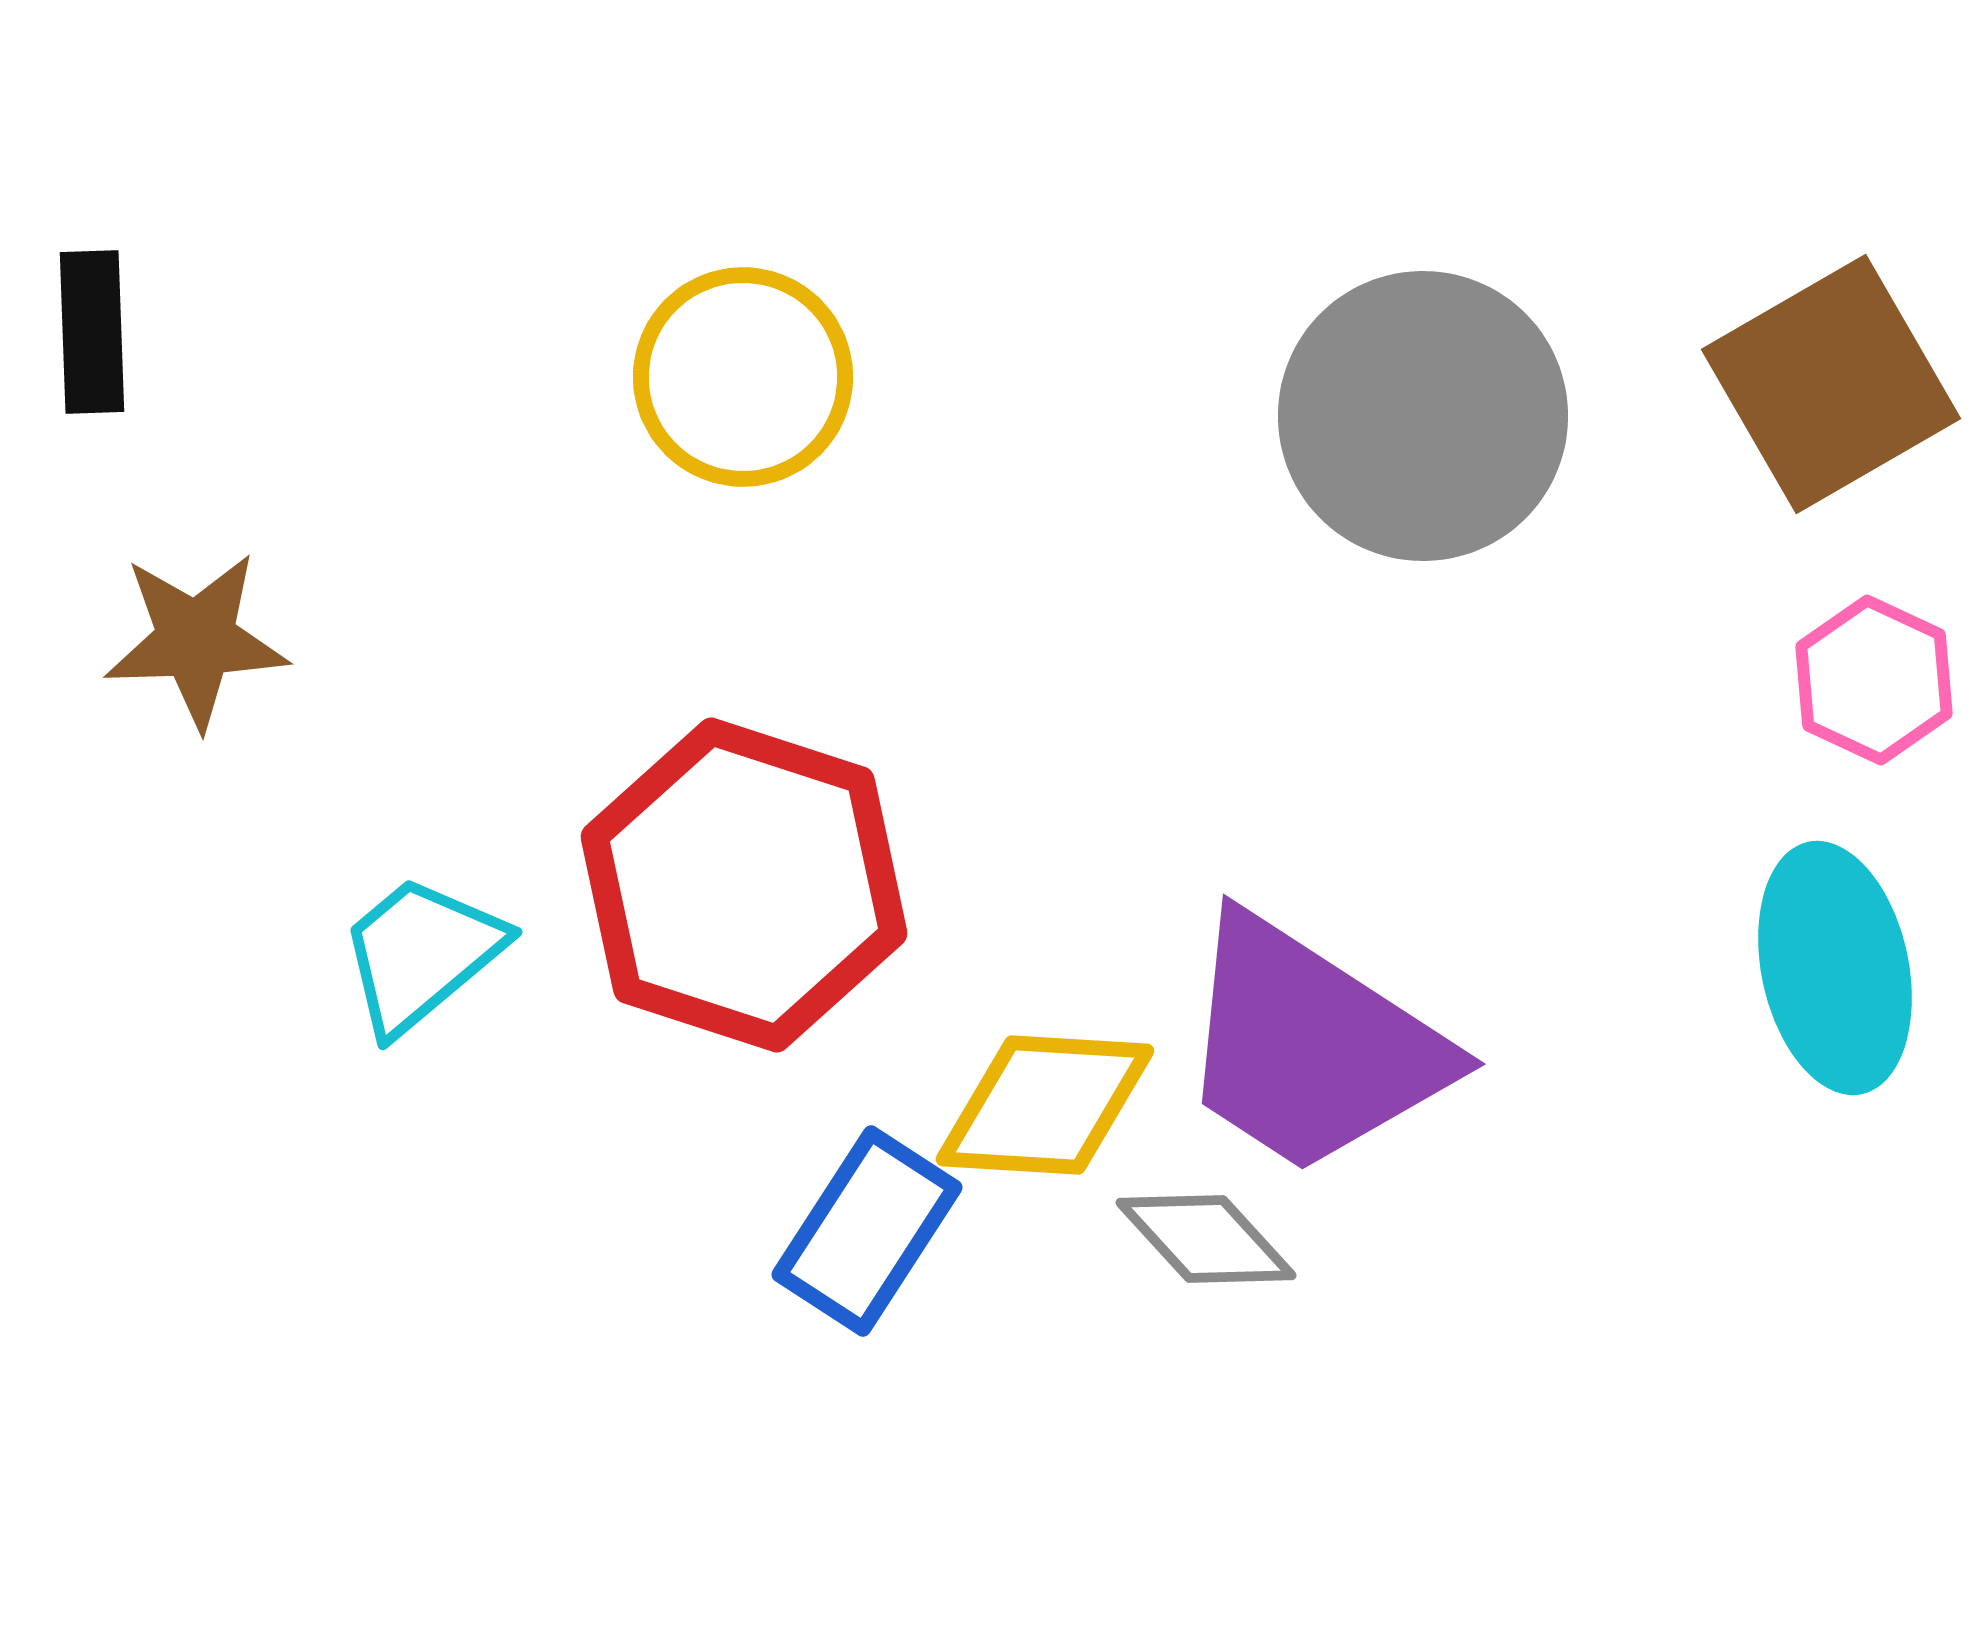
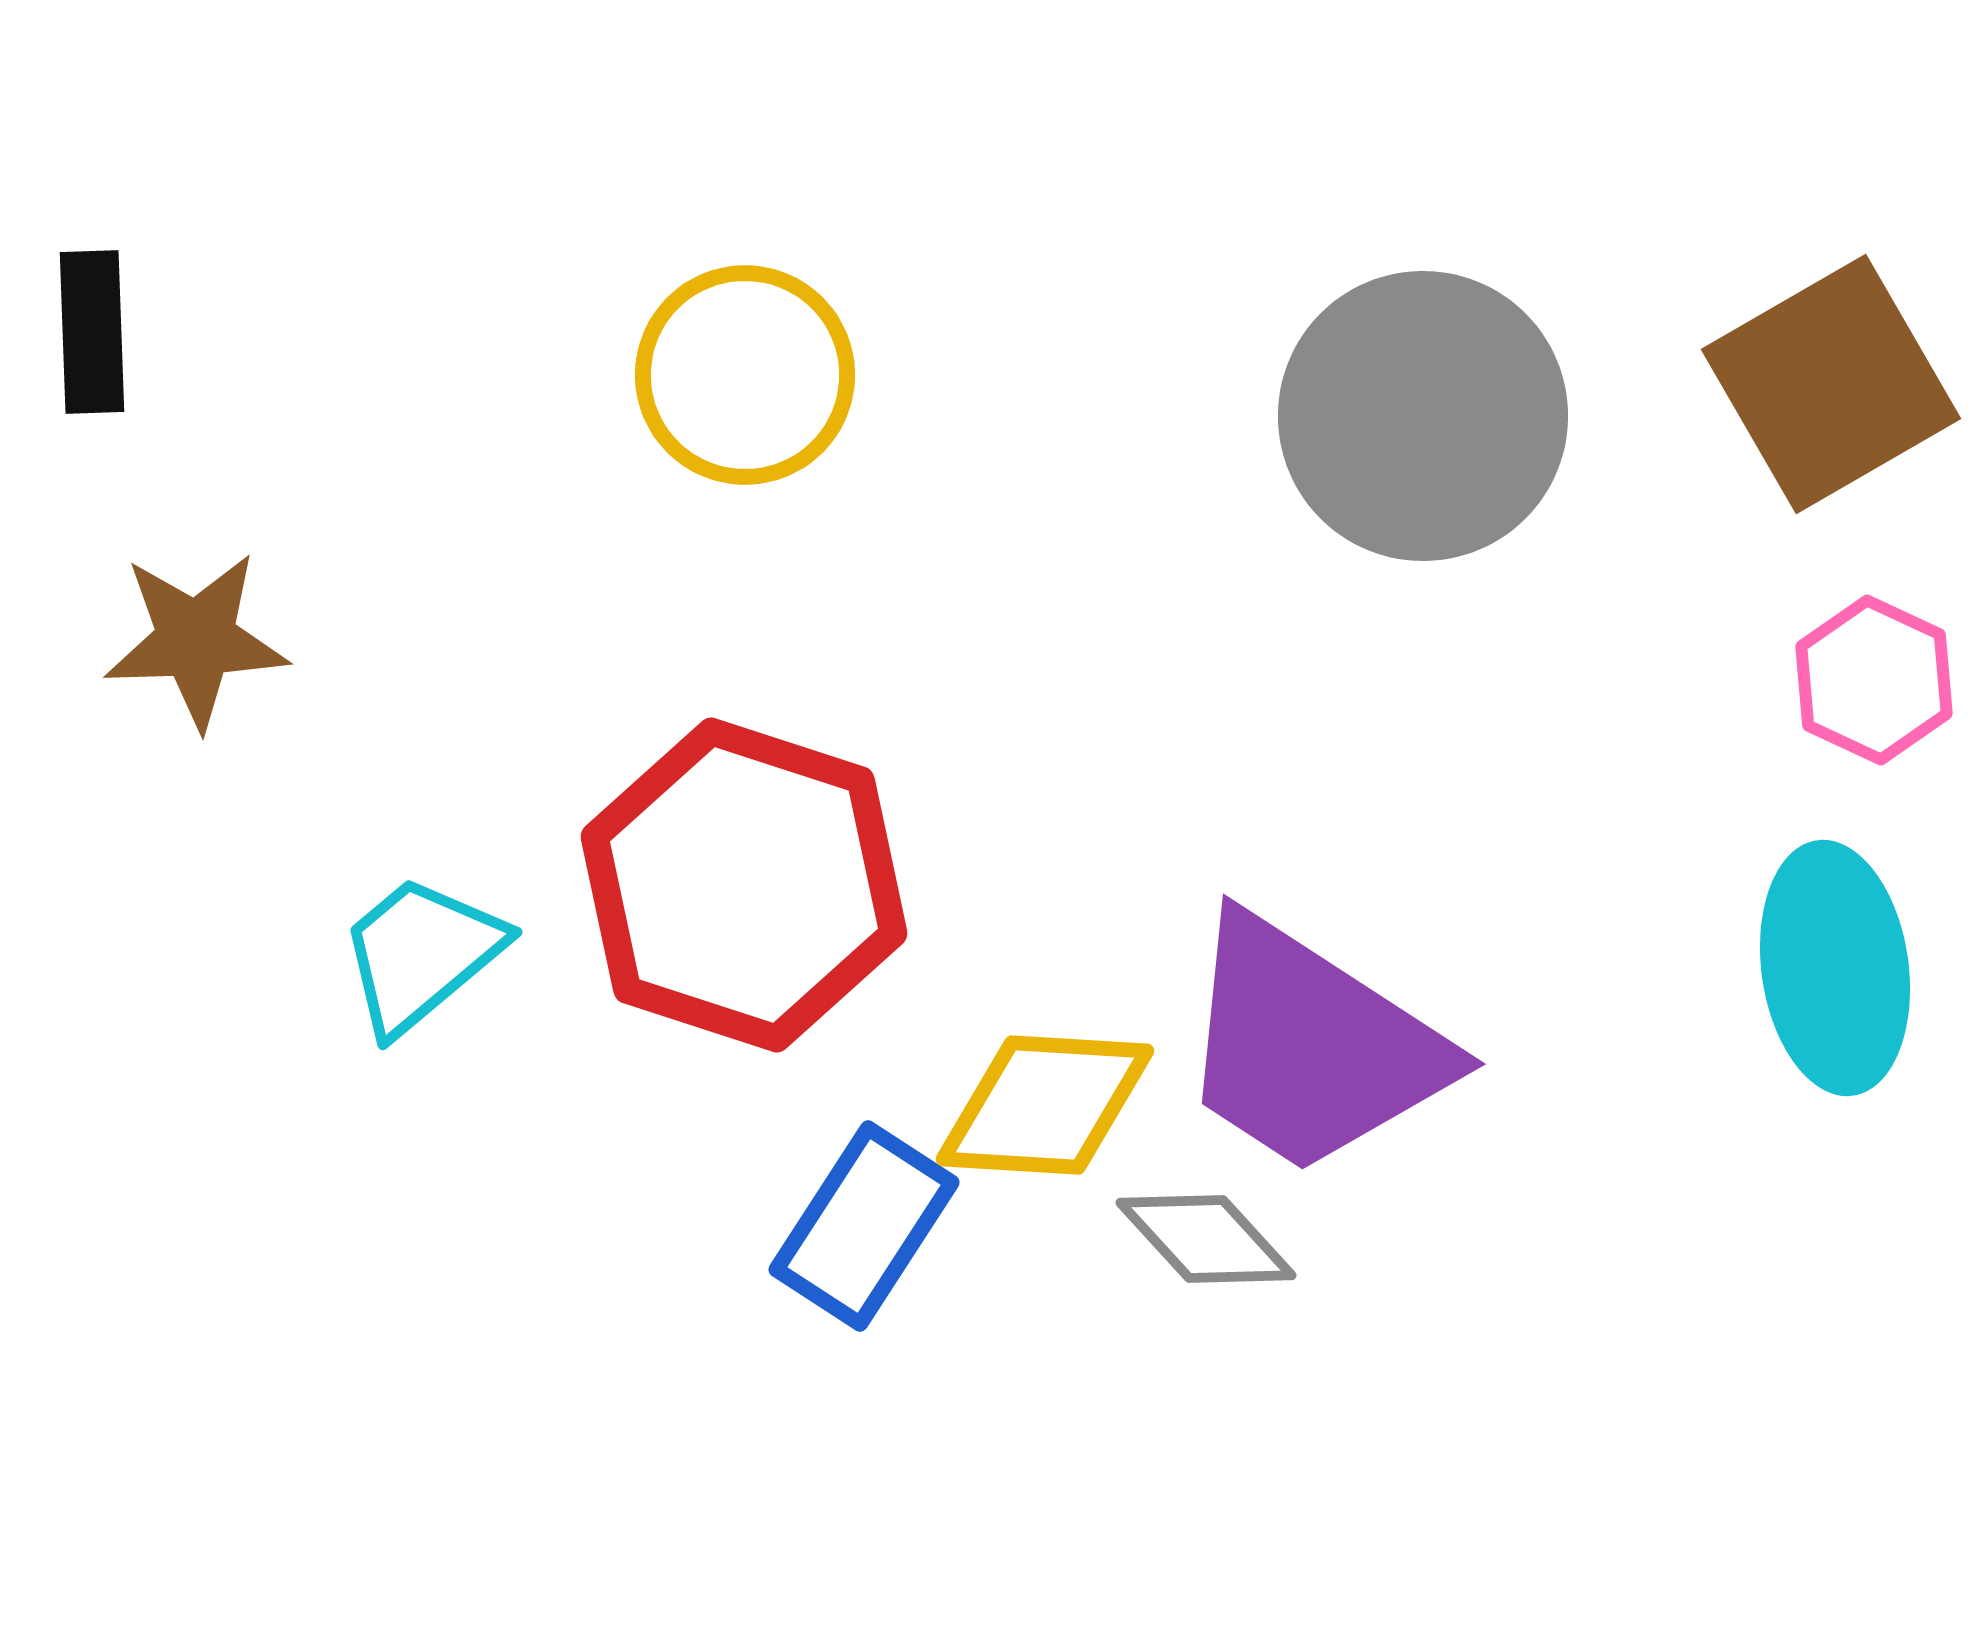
yellow circle: moved 2 px right, 2 px up
cyan ellipse: rotated 4 degrees clockwise
blue rectangle: moved 3 px left, 5 px up
